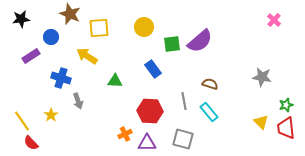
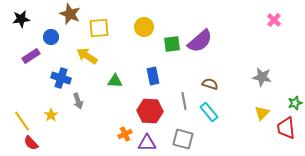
blue rectangle: moved 7 px down; rotated 24 degrees clockwise
green star: moved 9 px right, 2 px up
yellow triangle: moved 1 px right, 9 px up; rotated 28 degrees clockwise
